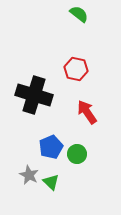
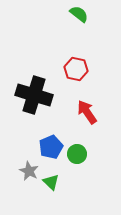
gray star: moved 4 px up
